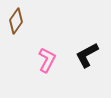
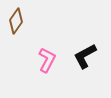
black L-shape: moved 2 px left, 1 px down
